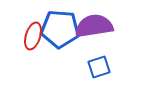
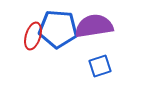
blue pentagon: moved 2 px left
blue square: moved 1 px right, 1 px up
